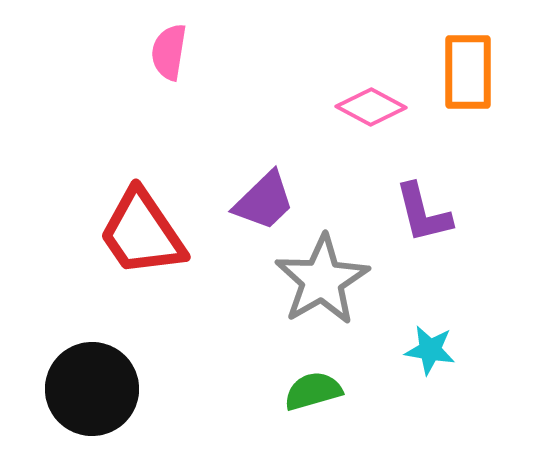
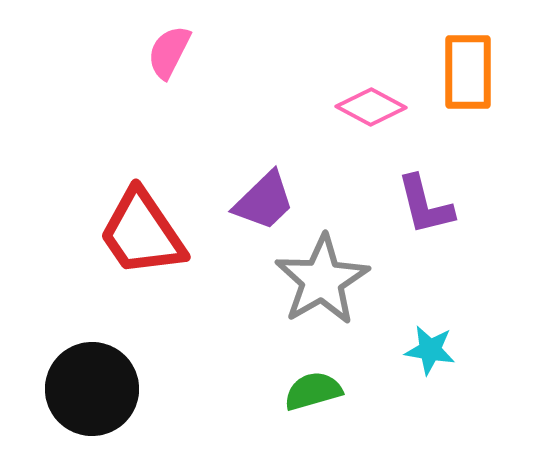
pink semicircle: rotated 18 degrees clockwise
purple L-shape: moved 2 px right, 8 px up
